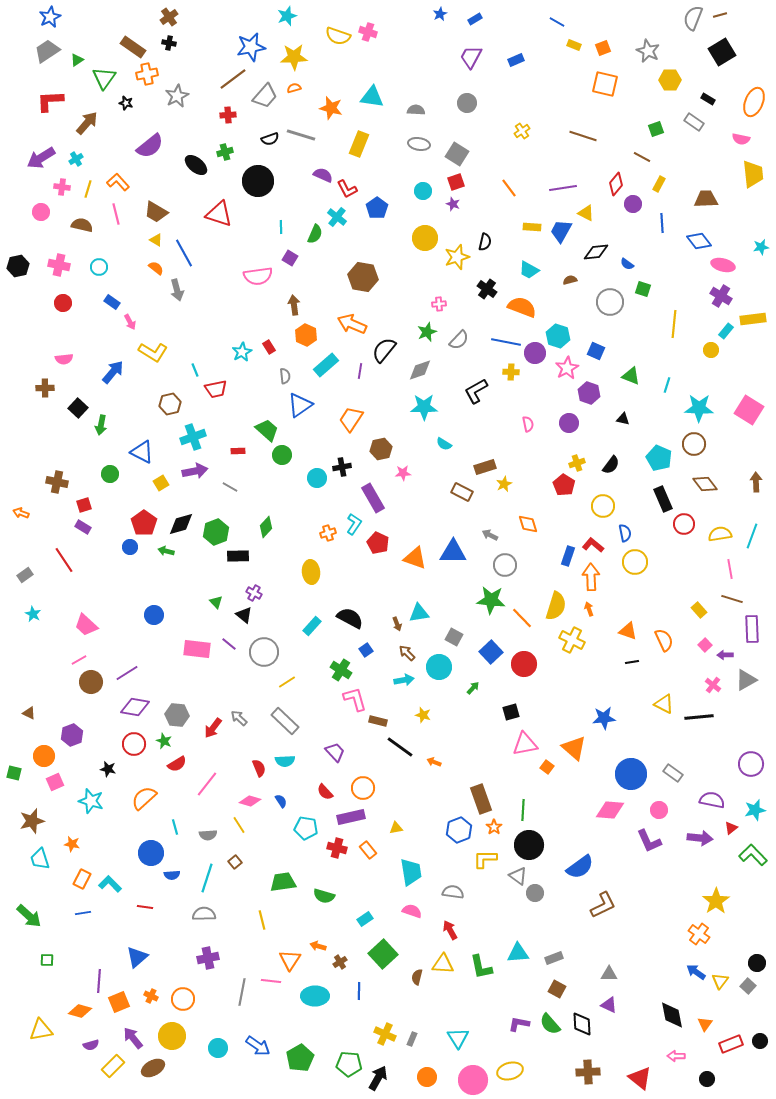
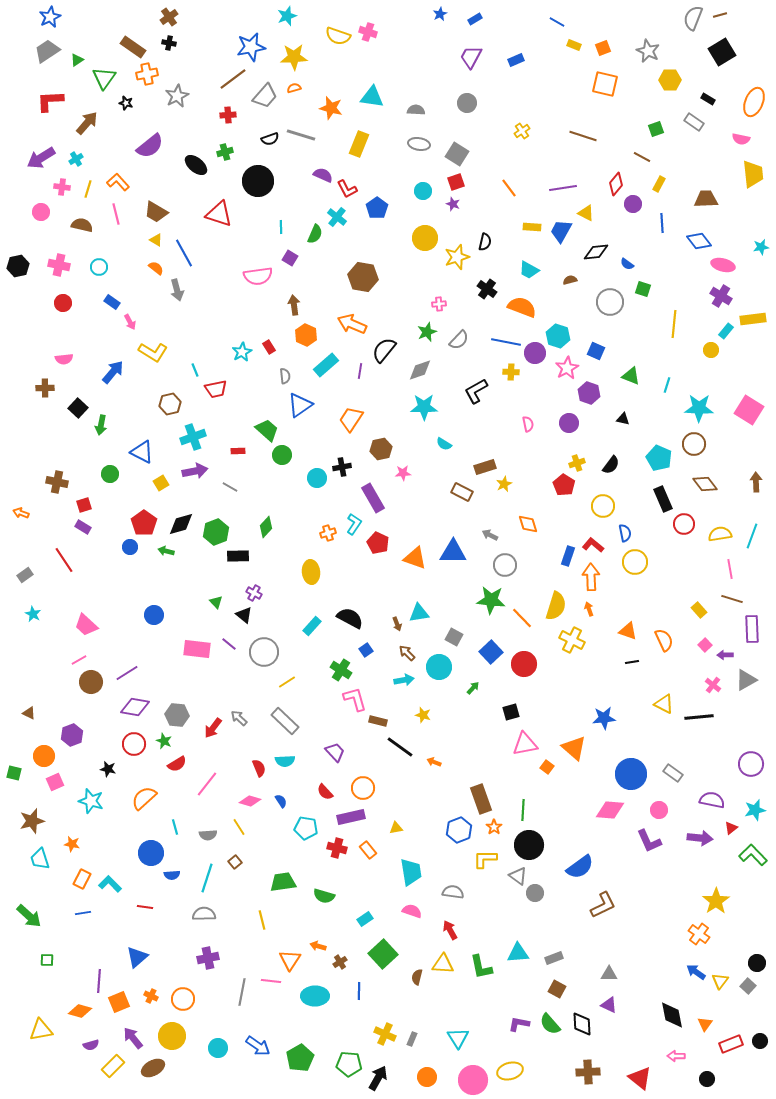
yellow line at (239, 825): moved 2 px down
